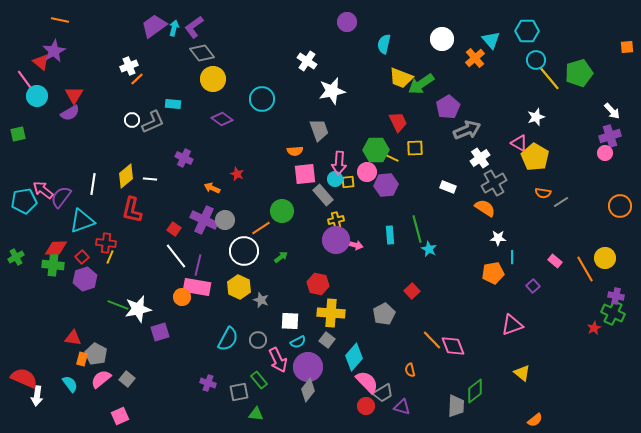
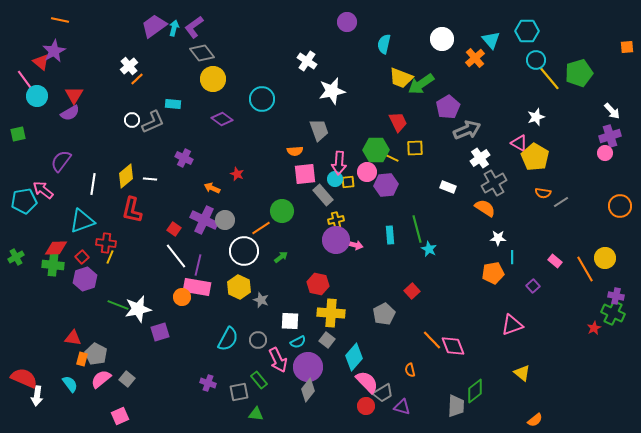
white cross at (129, 66): rotated 18 degrees counterclockwise
purple semicircle at (61, 197): moved 36 px up
